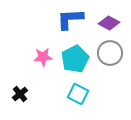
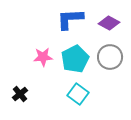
gray circle: moved 4 px down
cyan square: rotated 10 degrees clockwise
